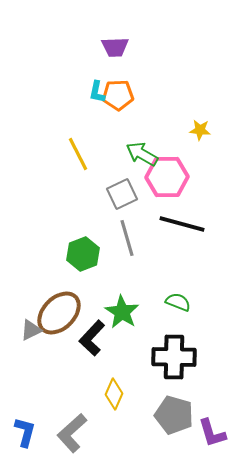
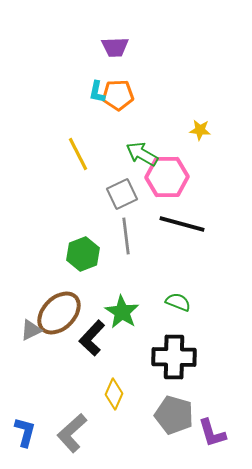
gray line: moved 1 px left, 2 px up; rotated 9 degrees clockwise
